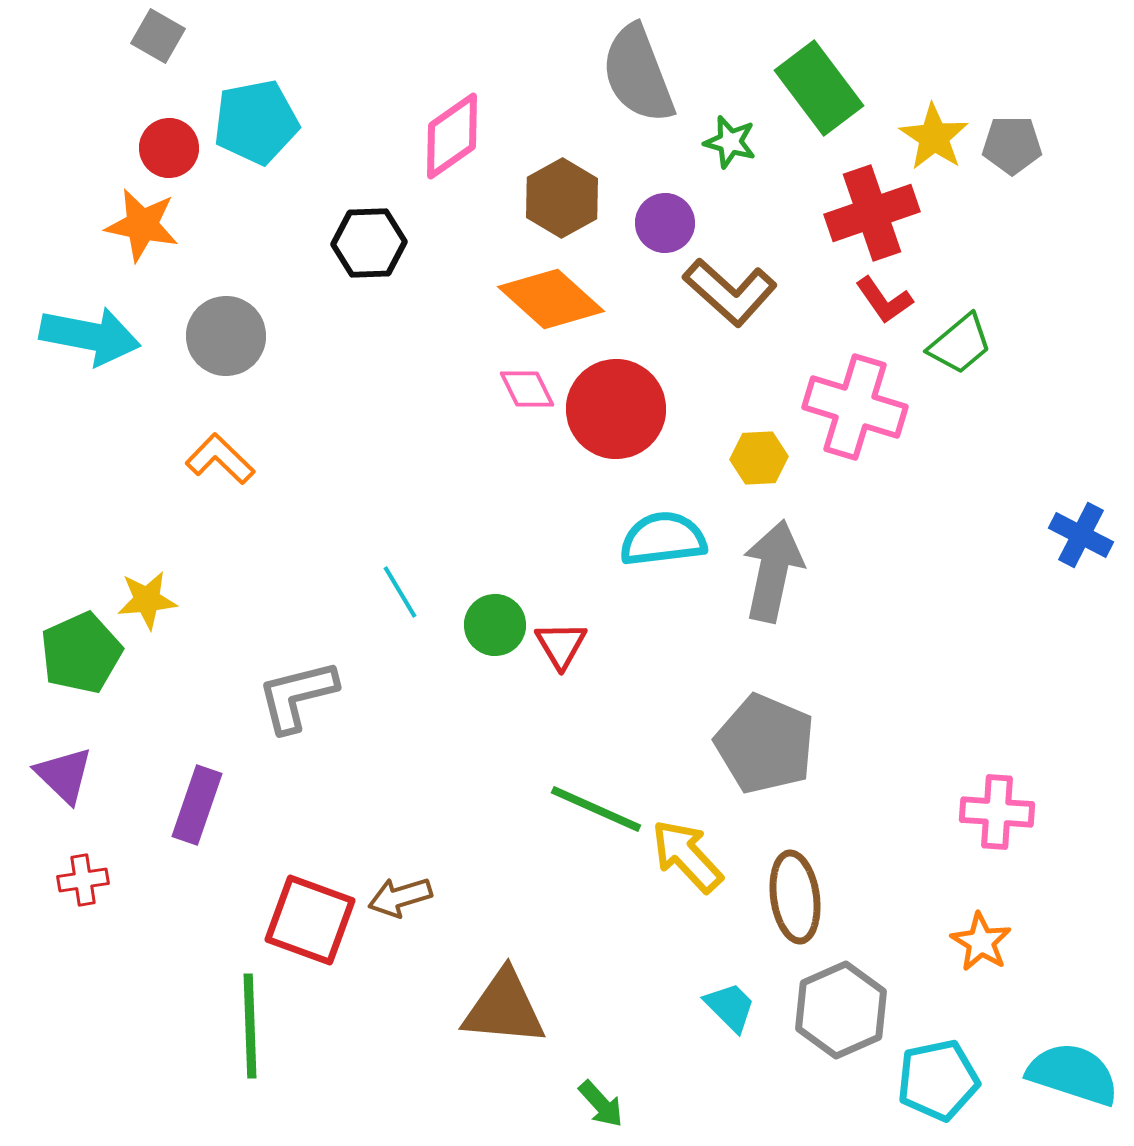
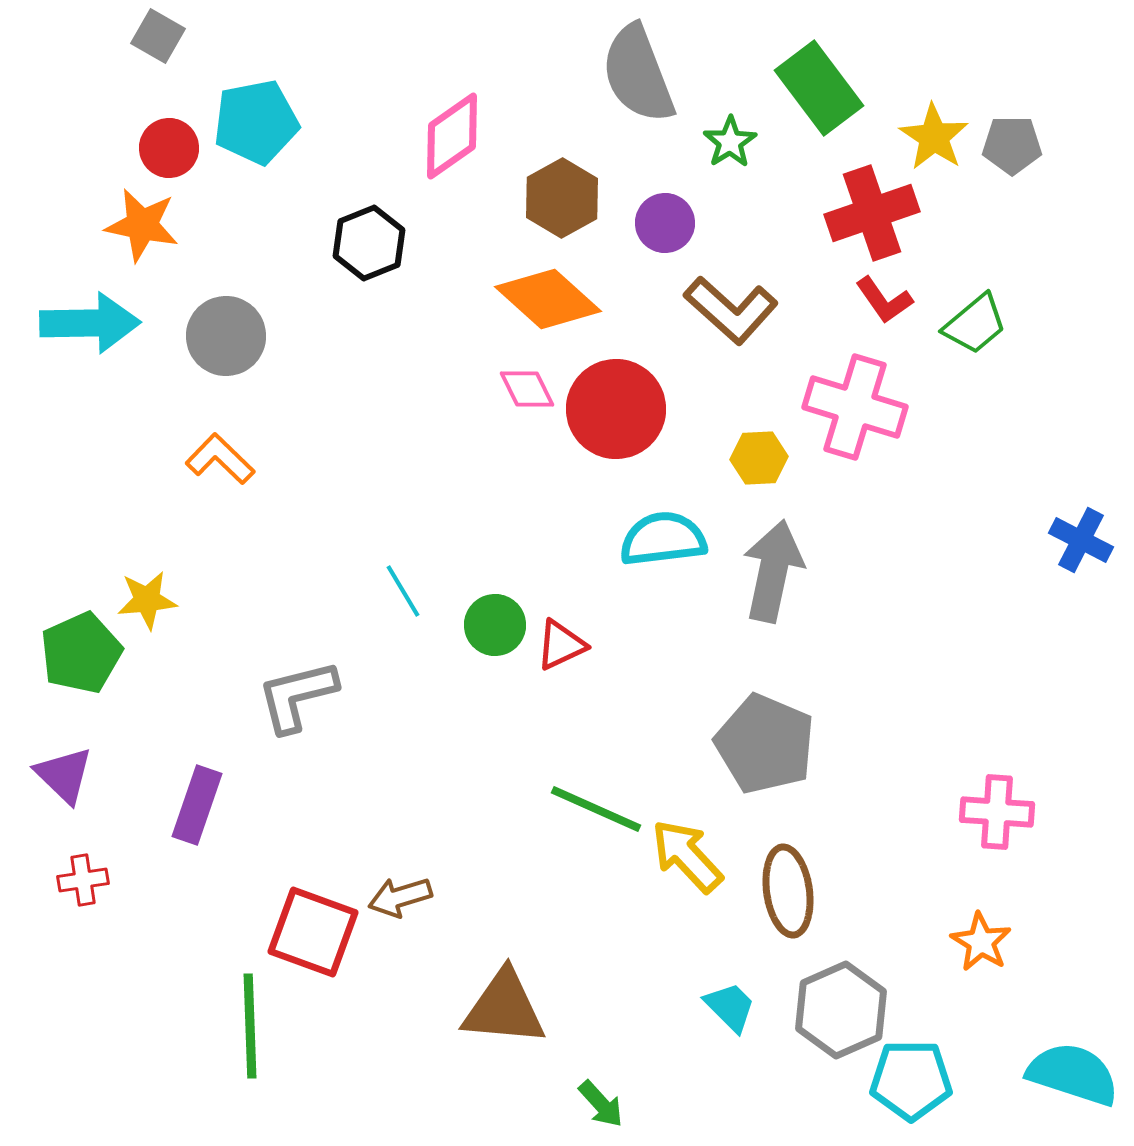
green star at (730, 142): rotated 24 degrees clockwise
black hexagon at (369, 243): rotated 20 degrees counterclockwise
brown L-shape at (730, 292): moved 1 px right, 18 px down
orange diamond at (551, 299): moved 3 px left
cyan arrow at (90, 336): moved 13 px up; rotated 12 degrees counterclockwise
green trapezoid at (960, 344): moved 15 px right, 20 px up
blue cross at (1081, 535): moved 5 px down
cyan line at (400, 592): moved 3 px right, 1 px up
red triangle at (561, 645): rotated 36 degrees clockwise
brown ellipse at (795, 897): moved 7 px left, 6 px up
red square at (310, 920): moved 3 px right, 12 px down
cyan pentagon at (938, 1080): moved 27 px left; rotated 12 degrees clockwise
